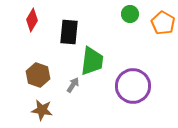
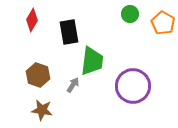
black rectangle: rotated 15 degrees counterclockwise
